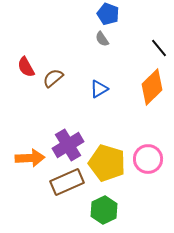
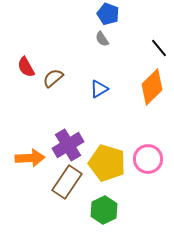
brown rectangle: rotated 32 degrees counterclockwise
